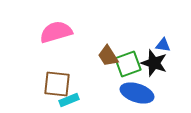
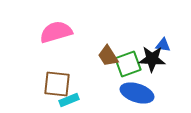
black star: moved 2 px left, 4 px up; rotated 16 degrees counterclockwise
